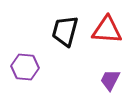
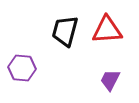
red triangle: rotated 8 degrees counterclockwise
purple hexagon: moved 3 px left, 1 px down
